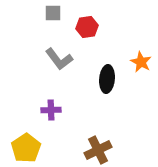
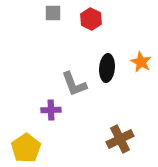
red hexagon: moved 4 px right, 8 px up; rotated 25 degrees counterclockwise
gray L-shape: moved 15 px right, 25 px down; rotated 16 degrees clockwise
black ellipse: moved 11 px up
brown cross: moved 22 px right, 11 px up
